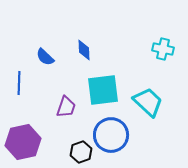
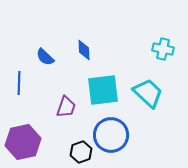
cyan trapezoid: moved 9 px up
